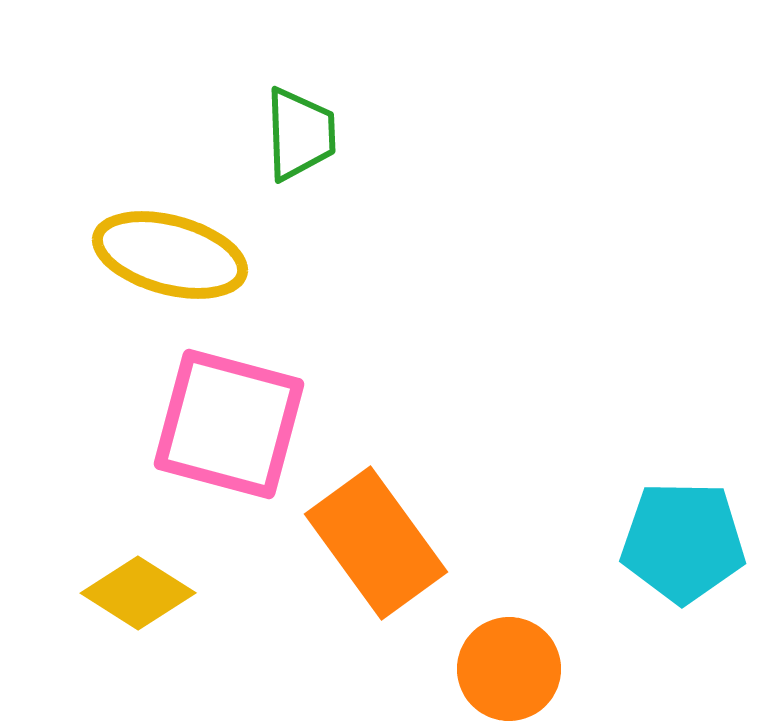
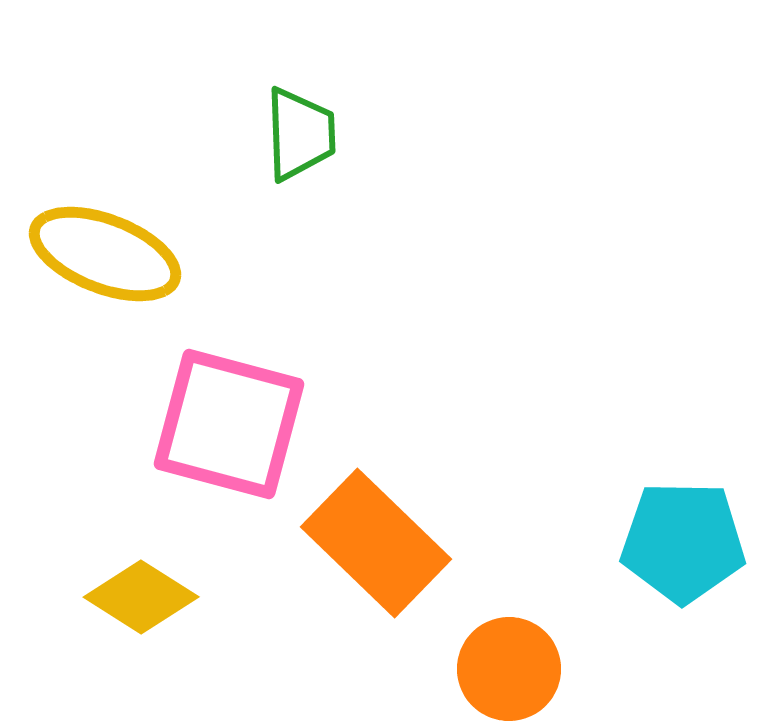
yellow ellipse: moved 65 px left, 1 px up; rotated 6 degrees clockwise
orange rectangle: rotated 10 degrees counterclockwise
yellow diamond: moved 3 px right, 4 px down
